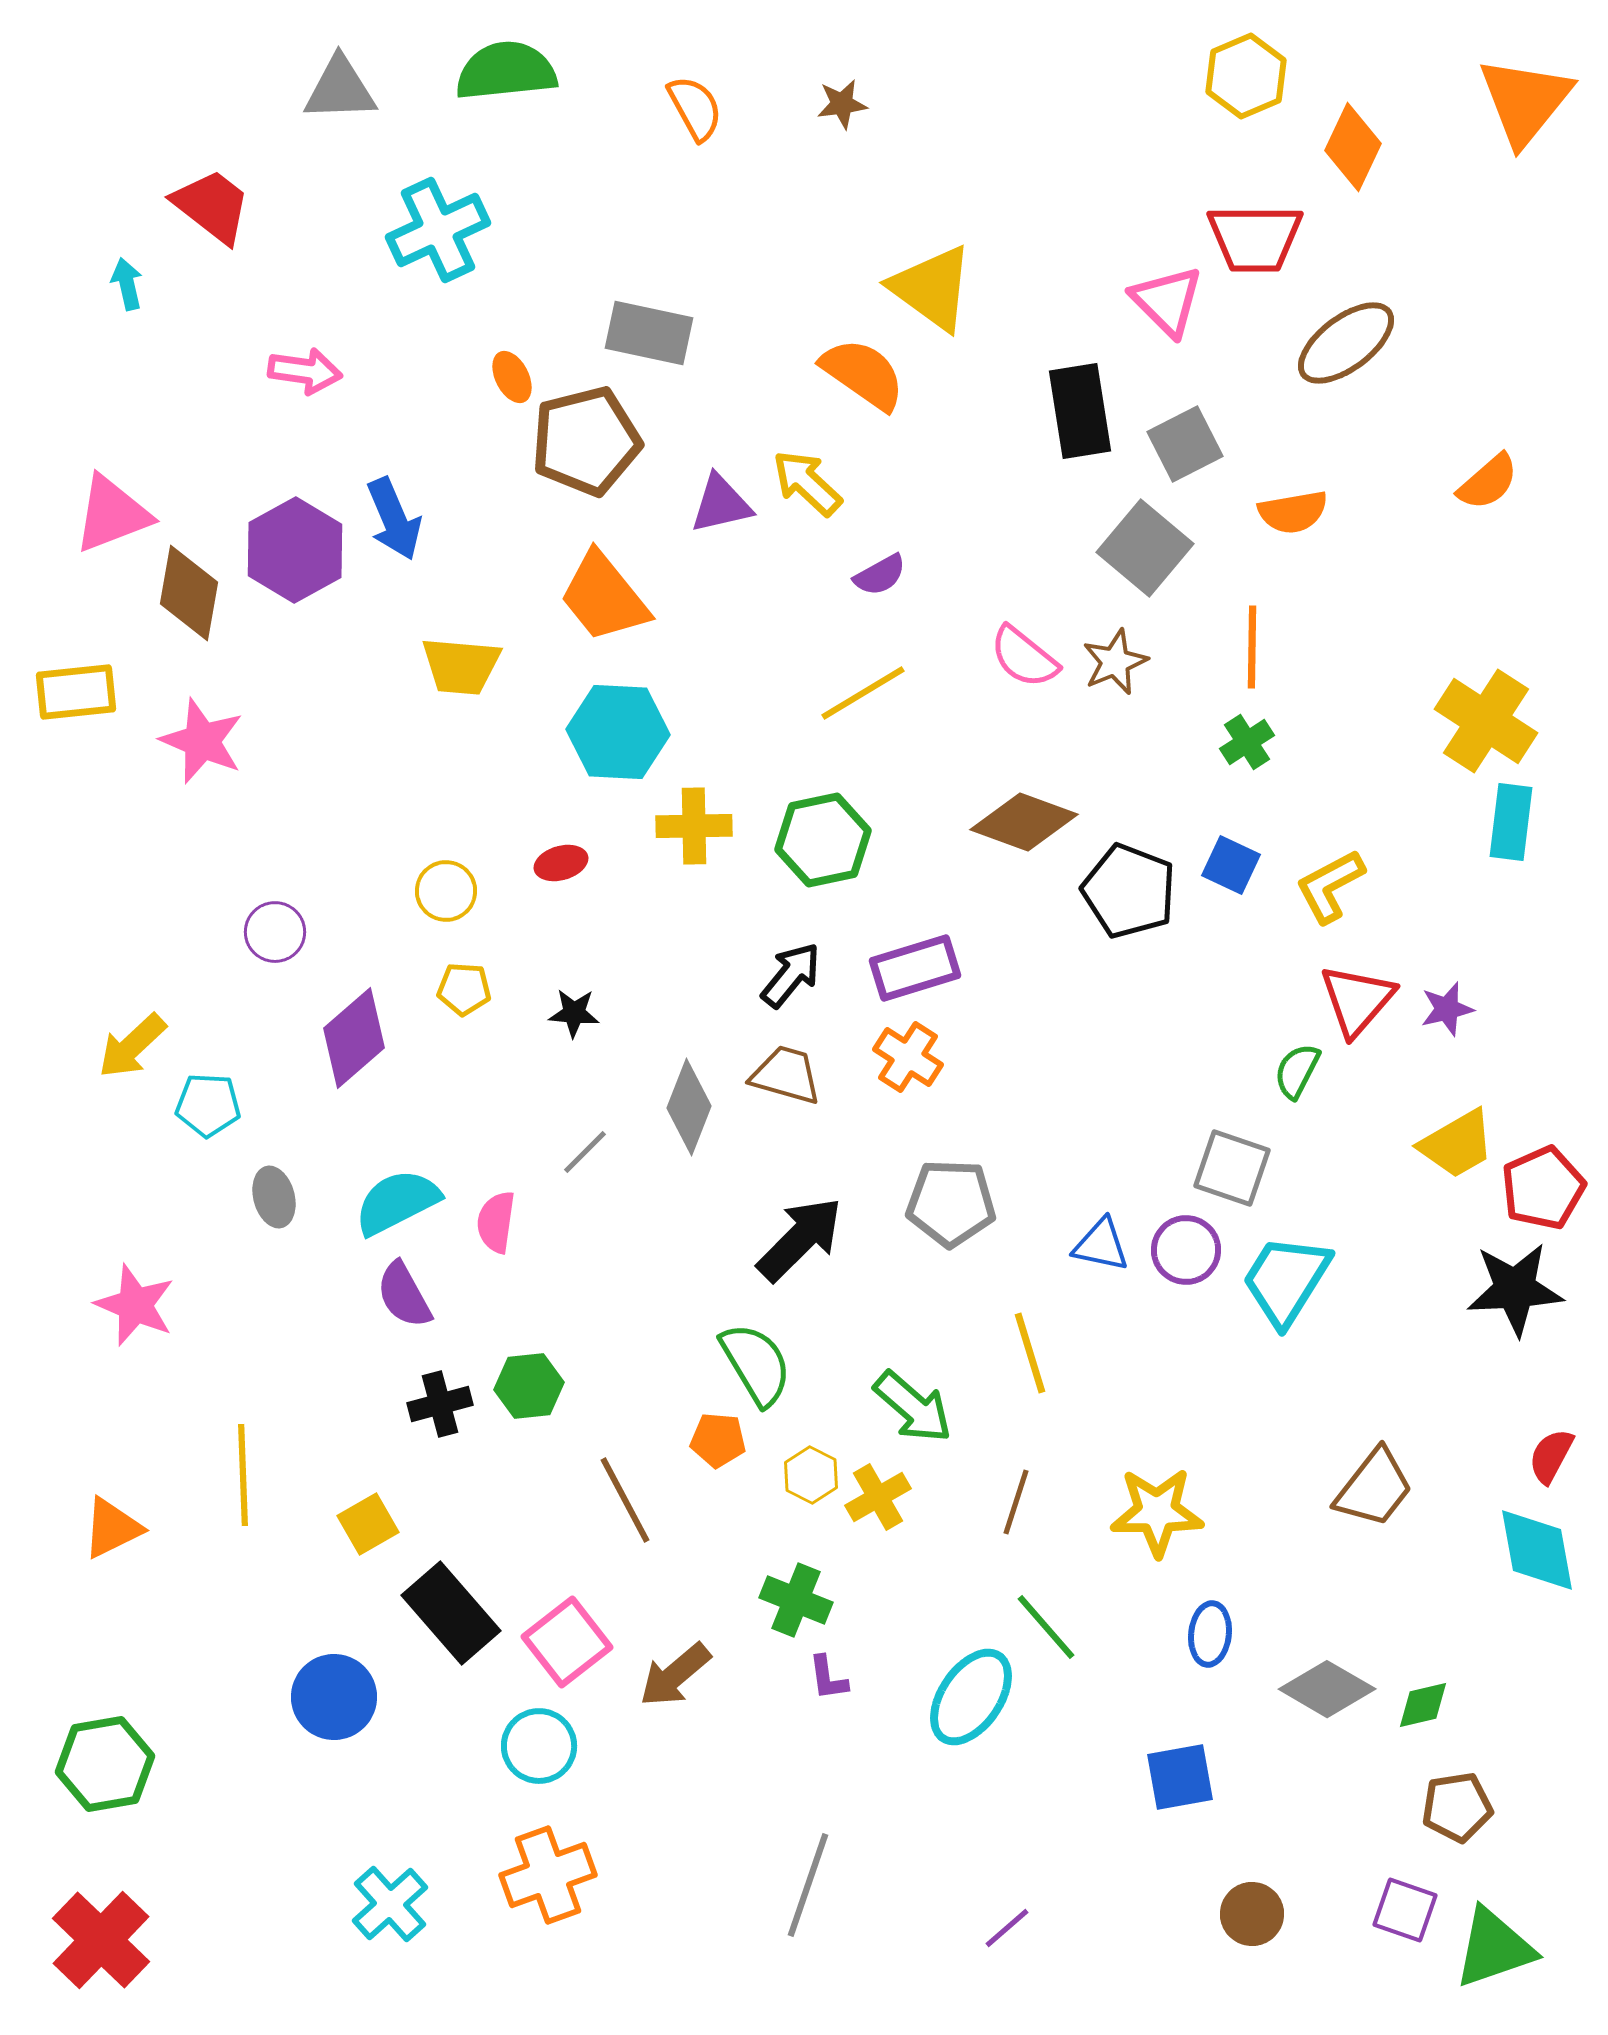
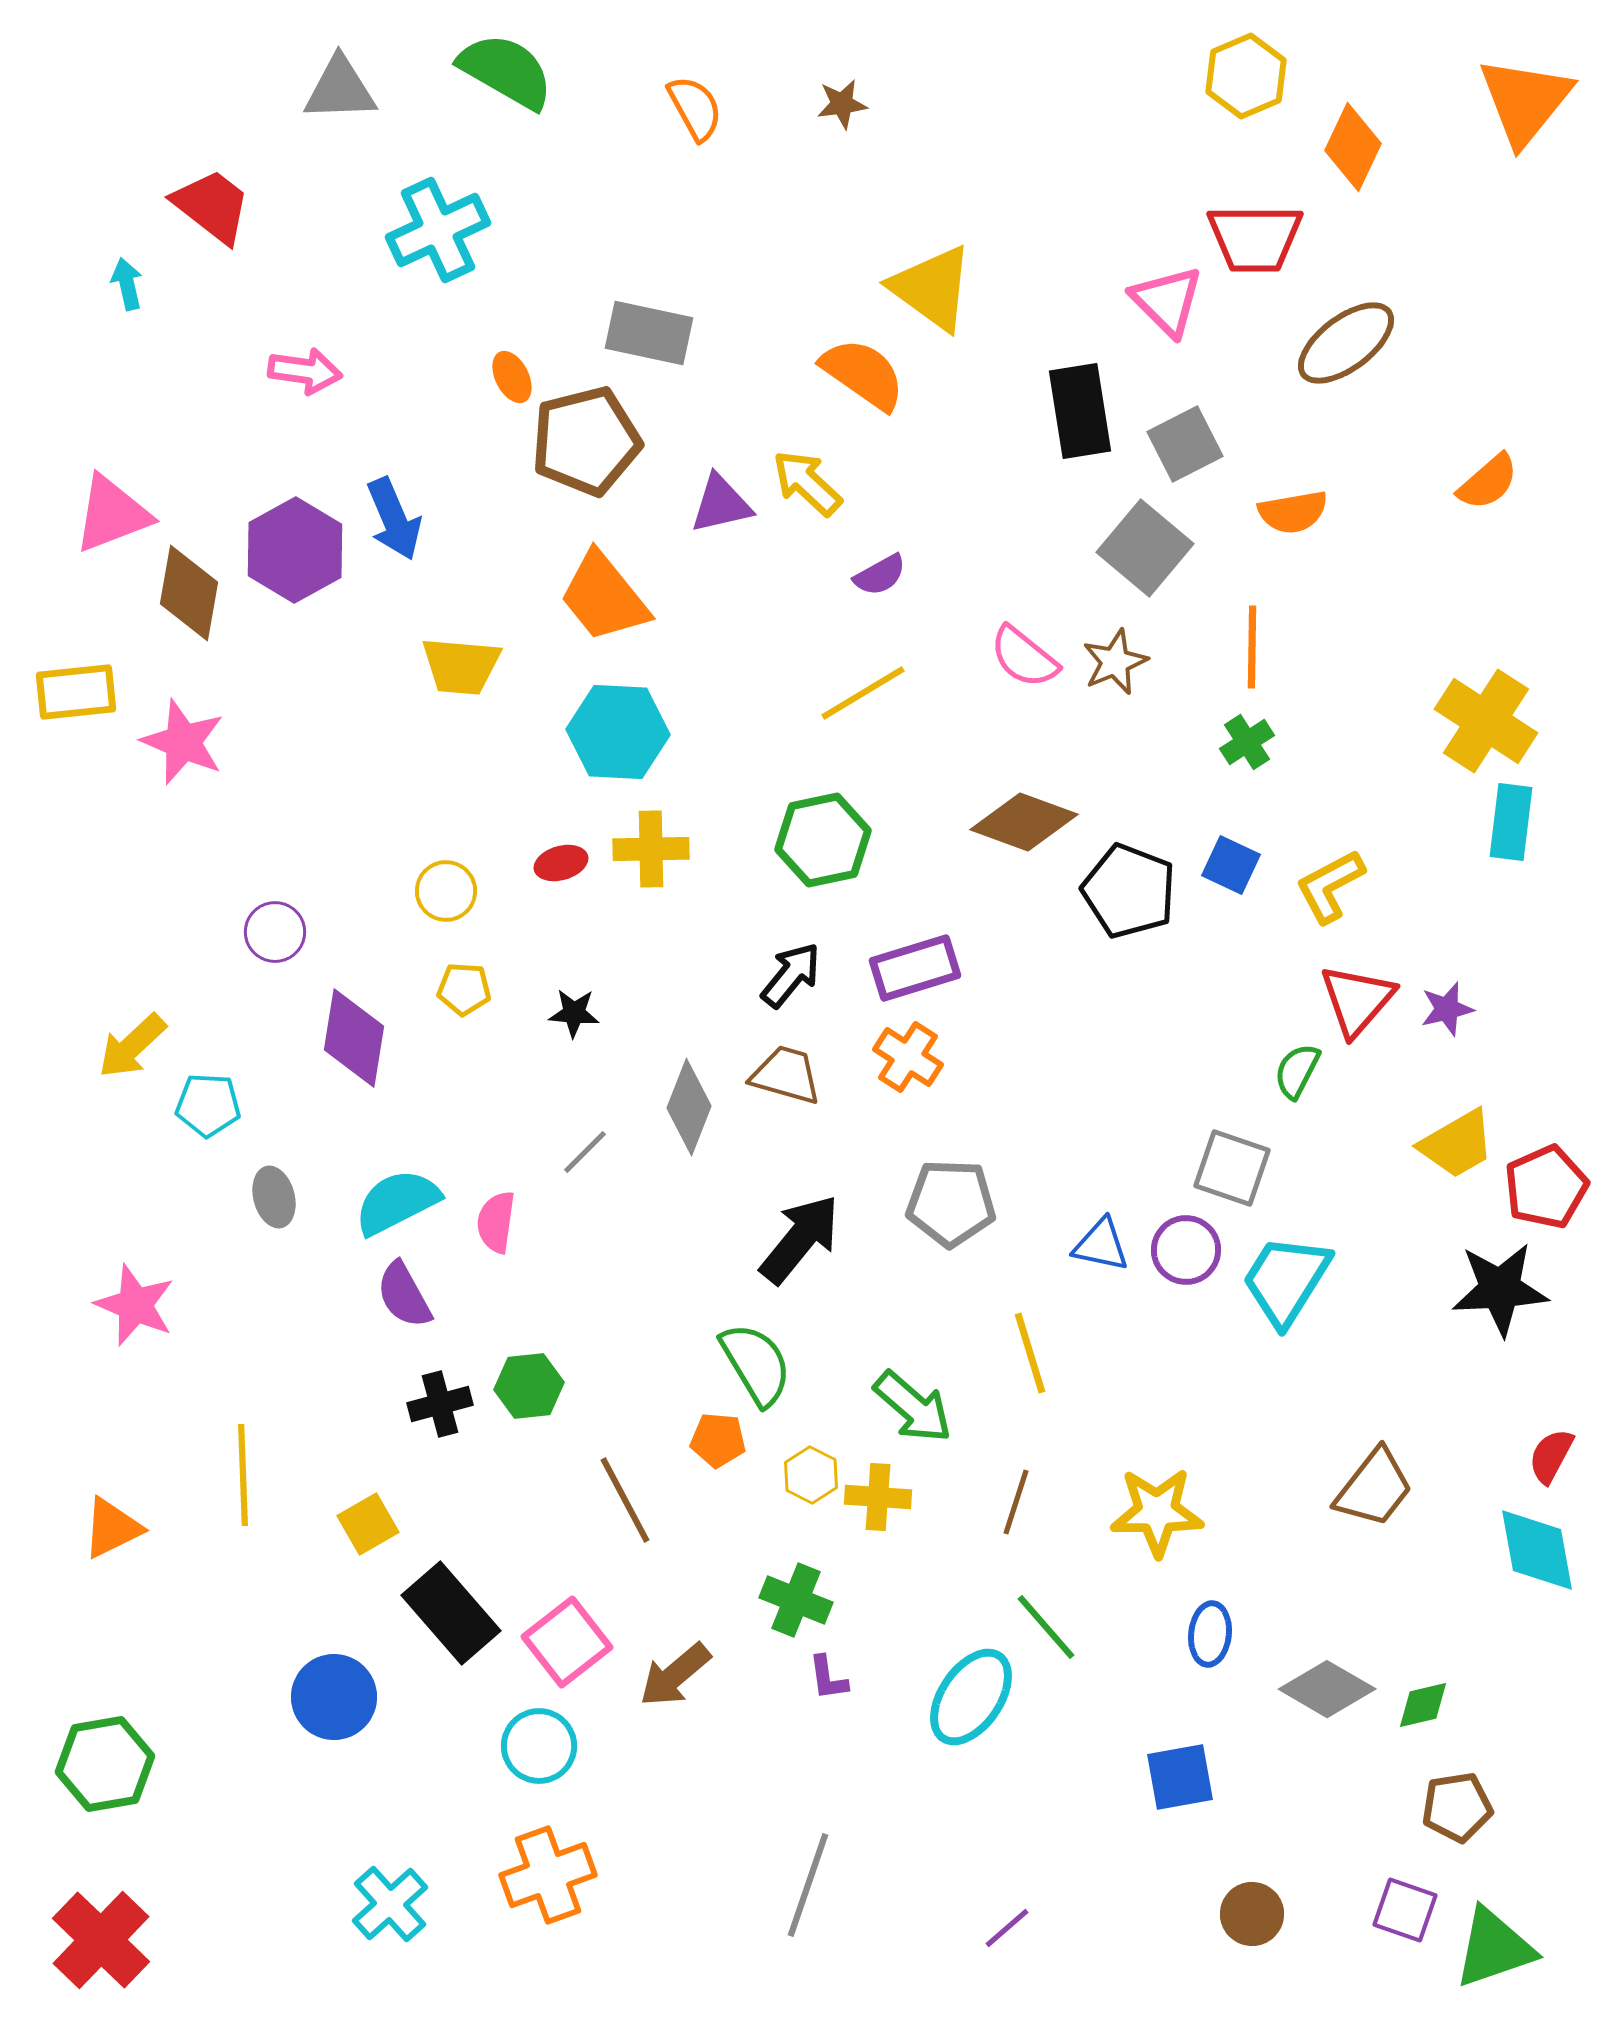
green semicircle at (506, 71): rotated 36 degrees clockwise
pink star at (202, 741): moved 19 px left, 1 px down
yellow cross at (694, 826): moved 43 px left, 23 px down
purple diamond at (354, 1038): rotated 40 degrees counterclockwise
red pentagon at (1543, 1188): moved 3 px right, 1 px up
black arrow at (800, 1239): rotated 6 degrees counterclockwise
black star at (1515, 1289): moved 15 px left
yellow cross at (878, 1497): rotated 34 degrees clockwise
